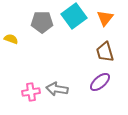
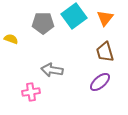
gray pentagon: moved 1 px right, 1 px down
gray arrow: moved 5 px left, 19 px up
